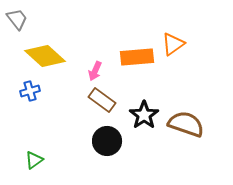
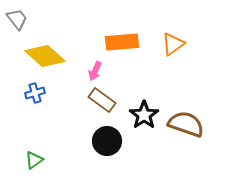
orange rectangle: moved 15 px left, 15 px up
blue cross: moved 5 px right, 2 px down
